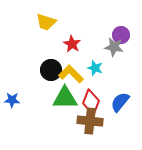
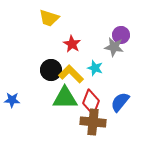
yellow trapezoid: moved 3 px right, 4 px up
brown cross: moved 3 px right, 1 px down
